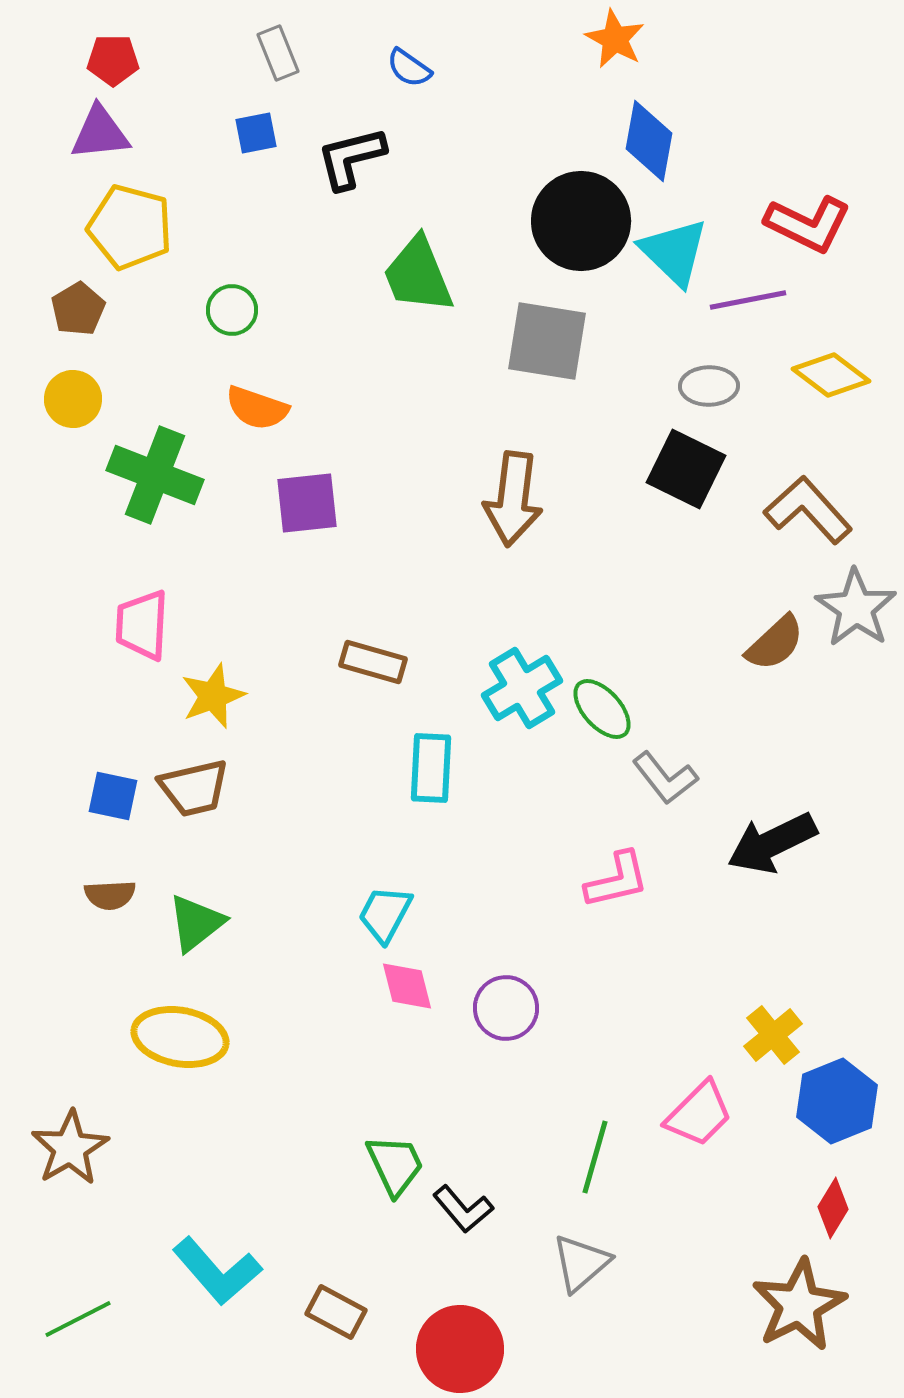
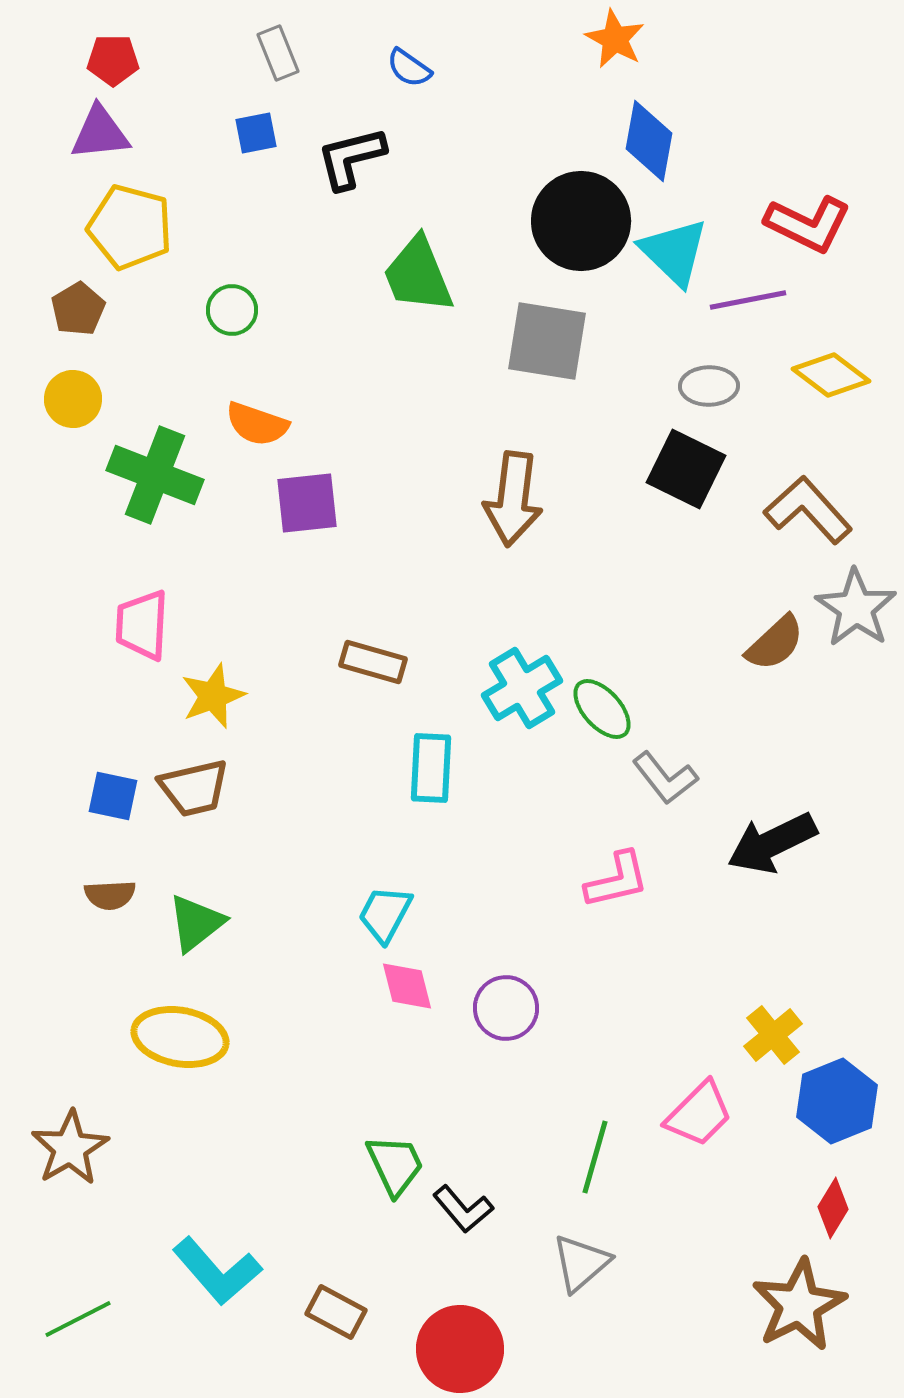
orange semicircle at (257, 408): moved 16 px down
